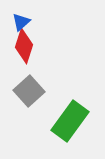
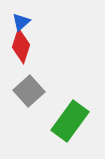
red diamond: moved 3 px left
